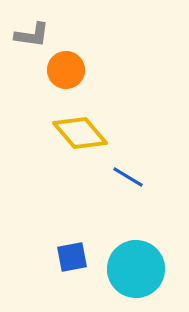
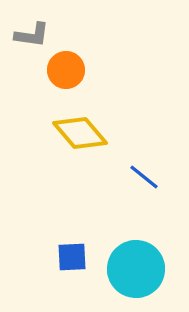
blue line: moved 16 px right; rotated 8 degrees clockwise
blue square: rotated 8 degrees clockwise
